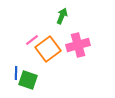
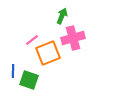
pink cross: moved 5 px left, 7 px up
orange square: moved 4 px down; rotated 15 degrees clockwise
blue line: moved 3 px left, 2 px up
green square: moved 1 px right
